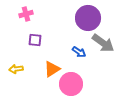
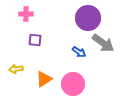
pink cross: rotated 16 degrees clockwise
orange triangle: moved 8 px left, 10 px down
pink circle: moved 2 px right
